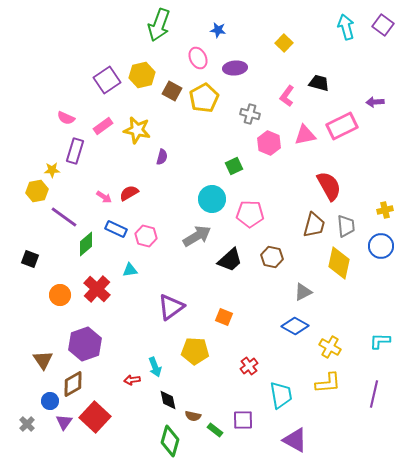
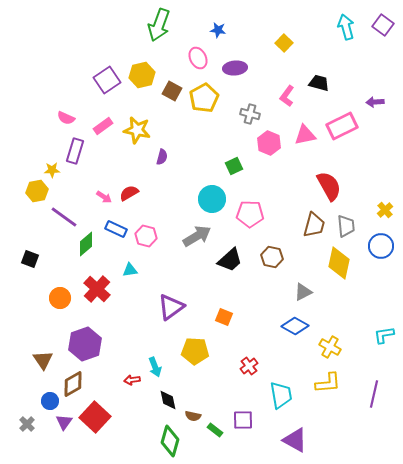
yellow cross at (385, 210): rotated 28 degrees counterclockwise
orange circle at (60, 295): moved 3 px down
cyan L-shape at (380, 341): moved 4 px right, 6 px up; rotated 10 degrees counterclockwise
